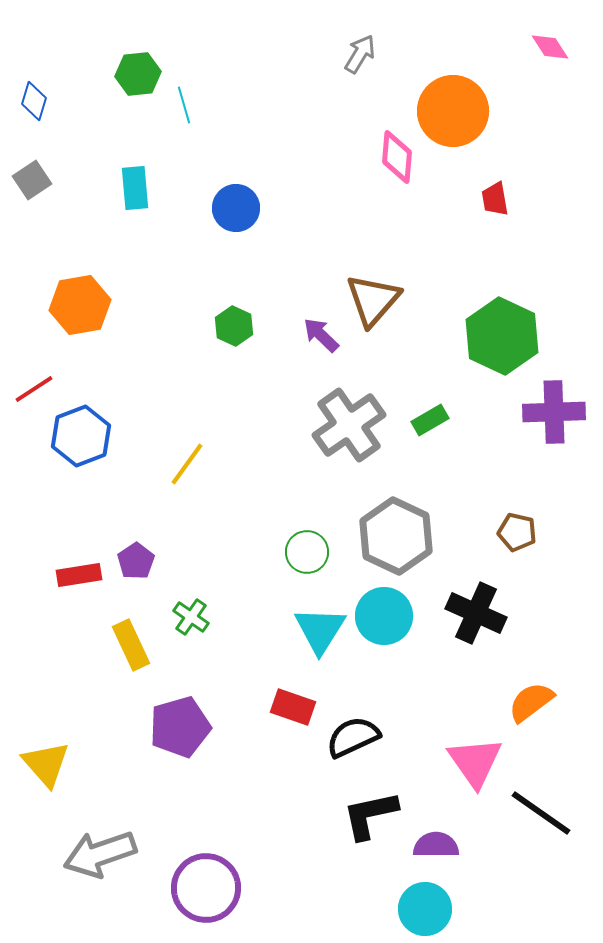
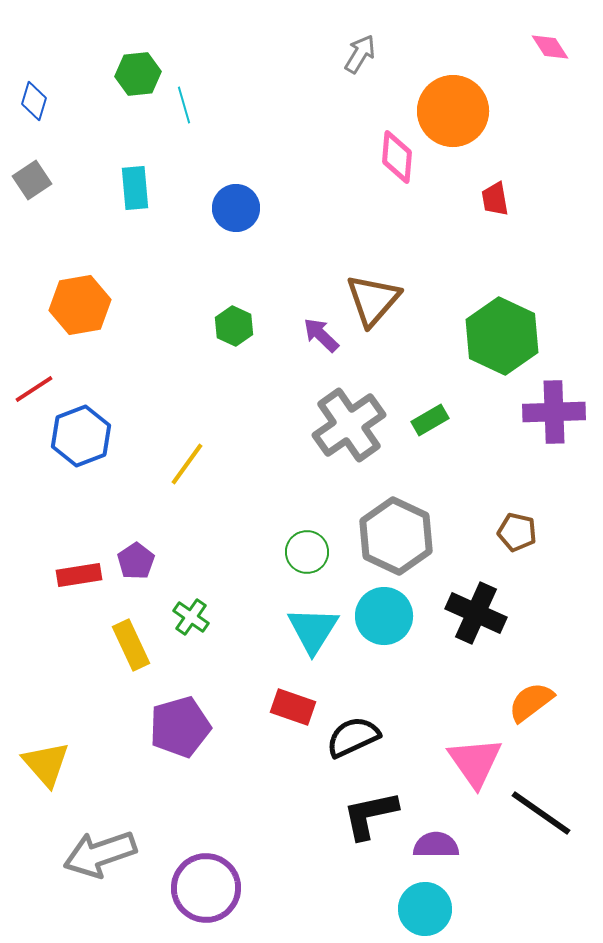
cyan triangle at (320, 630): moved 7 px left
